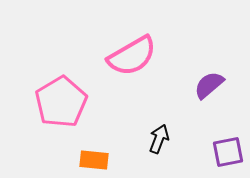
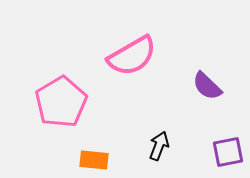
purple semicircle: moved 2 px left, 1 px down; rotated 96 degrees counterclockwise
black arrow: moved 7 px down
